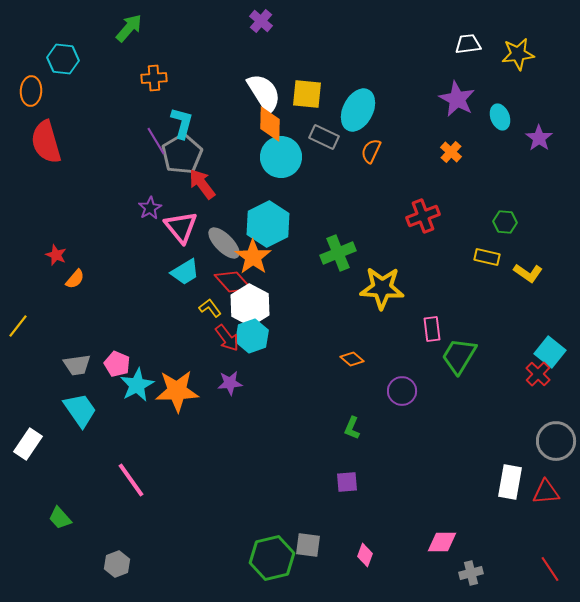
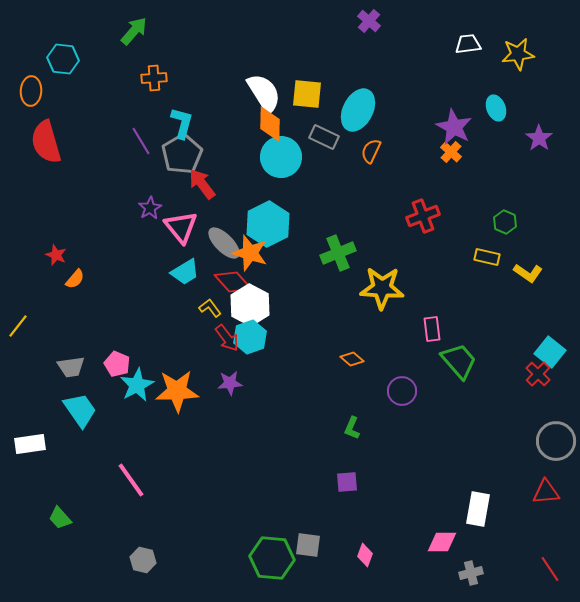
purple cross at (261, 21): moved 108 px right
green arrow at (129, 28): moved 5 px right, 3 px down
purple star at (457, 99): moved 3 px left, 28 px down
cyan ellipse at (500, 117): moved 4 px left, 9 px up
purple line at (156, 141): moved 15 px left
green hexagon at (505, 222): rotated 20 degrees clockwise
orange star at (253, 257): moved 3 px left, 4 px up; rotated 18 degrees counterclockwise
cyan hexagon at (252, 336): moved 2 px left, 1 px down
green trapezoid at (459, 356): moved 5 px down; rotated 108 degrees clockwise
gray trapezoid at (77, 365): moved 6 px left, 2 px down
white rectangle at (28, 444): moved 2 px right; rotated 48 degrees clockwise
white rectangle at (510, 482): moved 32 px left, 27 px down
green hexagon at (272, 558): rotated 18 degrees clockwise
gray hexagon at (117, 564): moved 26 px right, 4 px up; rotated 25 degrees counterclockwise
